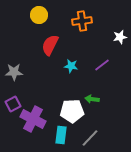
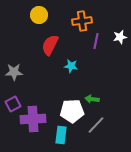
purple line: moved 6 px left, 24 px up; rotated 42 degrees counterclockwise
purple cross: rotated 30 degrees counterclockwise
gray line: moved 6 px right, 13 px up
